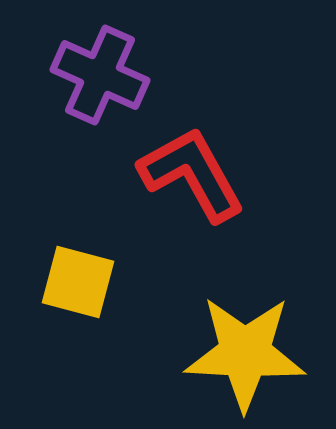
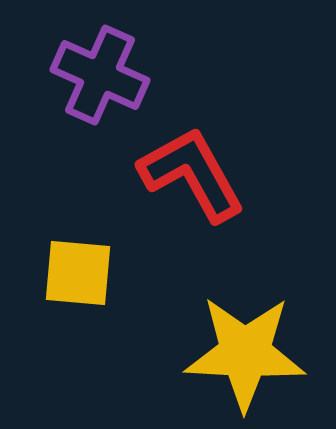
yellow square: moved 9 px up; rotated 10 degrees counterclockwise
